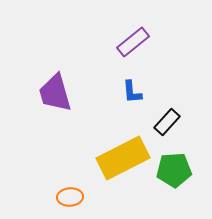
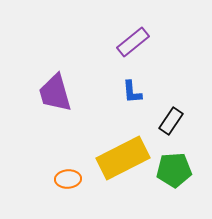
black rectangle: moved 4 px right, 1 px up; rotated 8 degrees counterclockwise
orange ellipse: moved 2 px left, 18 px up
